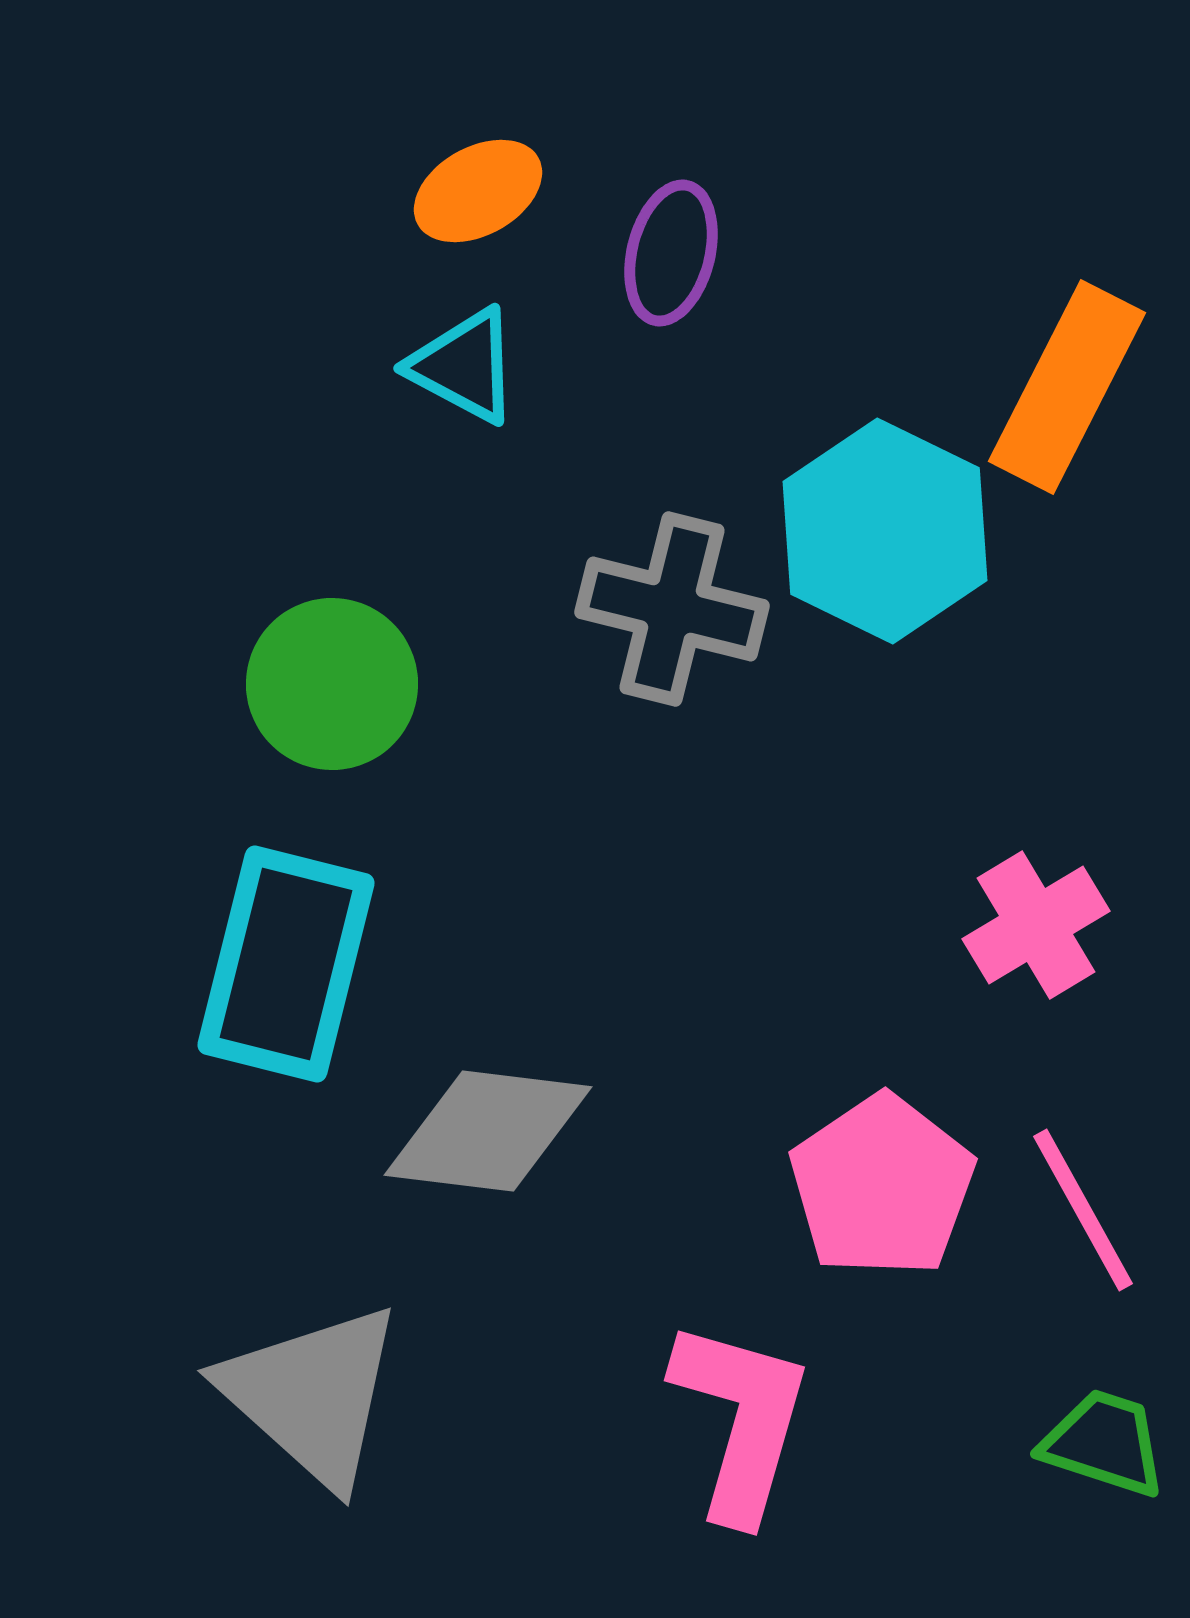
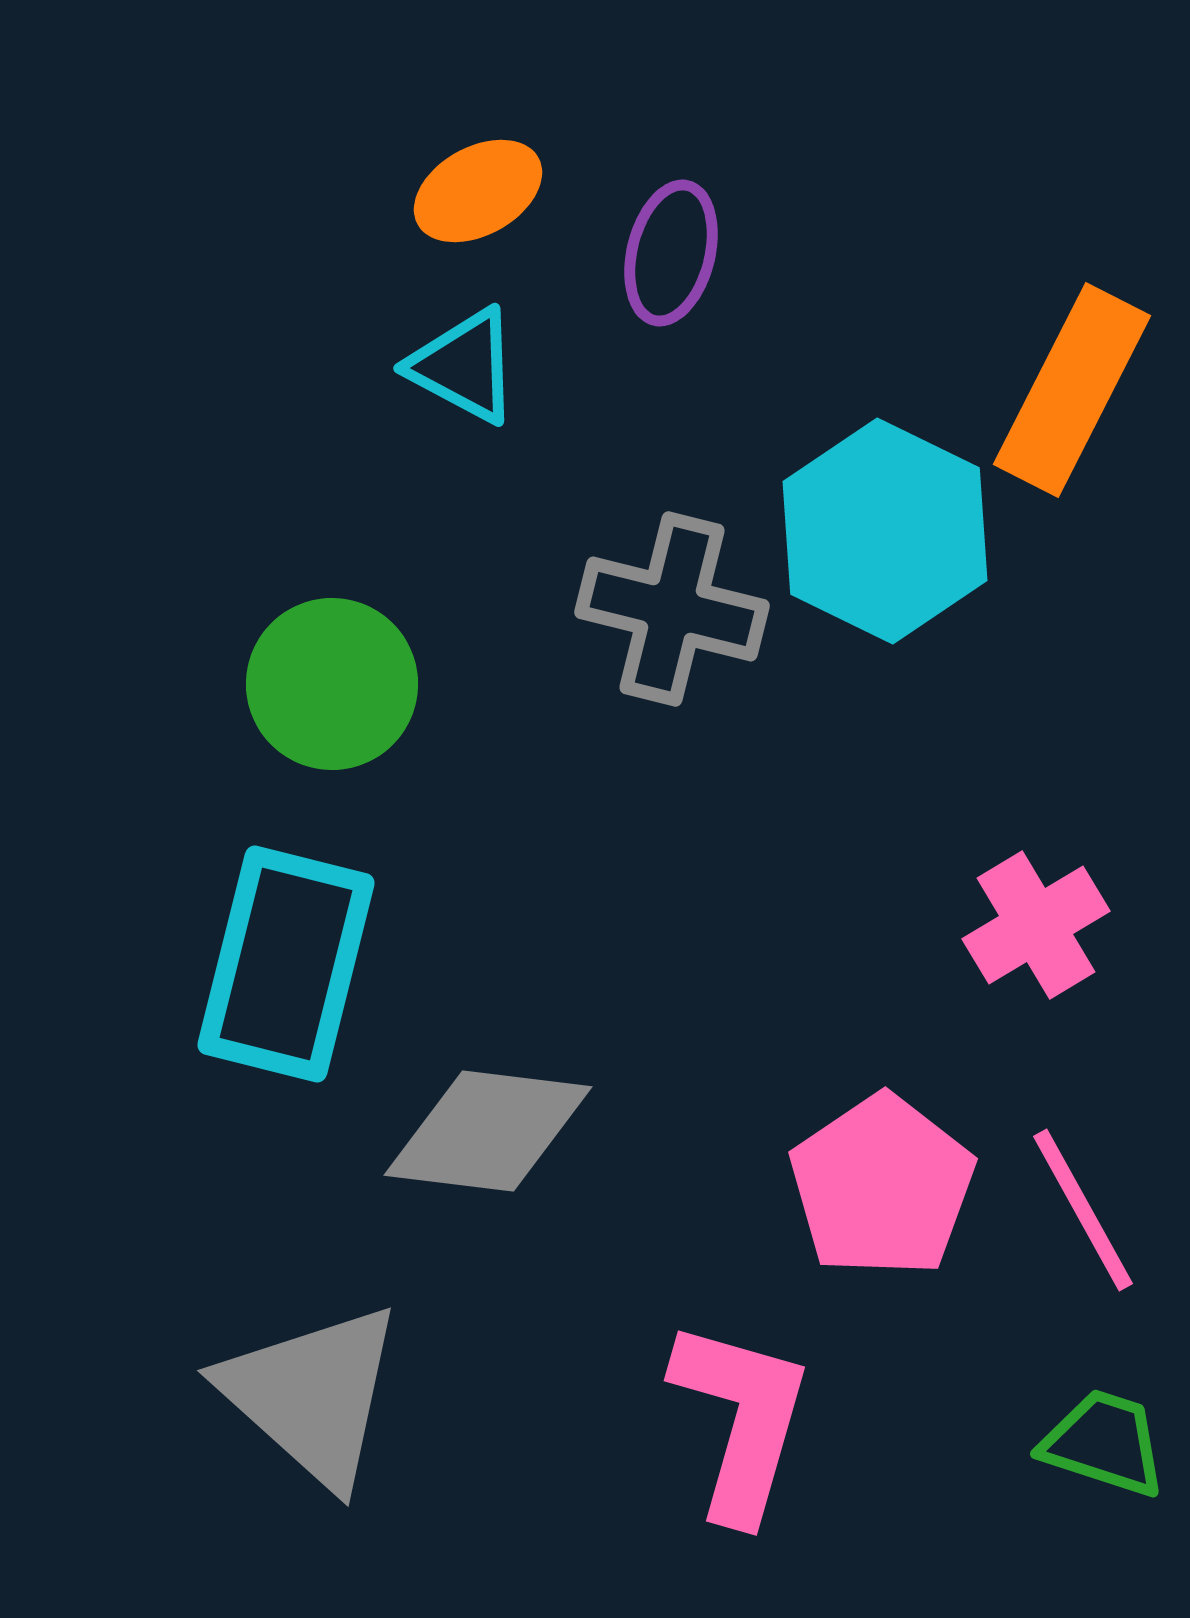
orange rectangle: moved 5 px right, 3 px down
